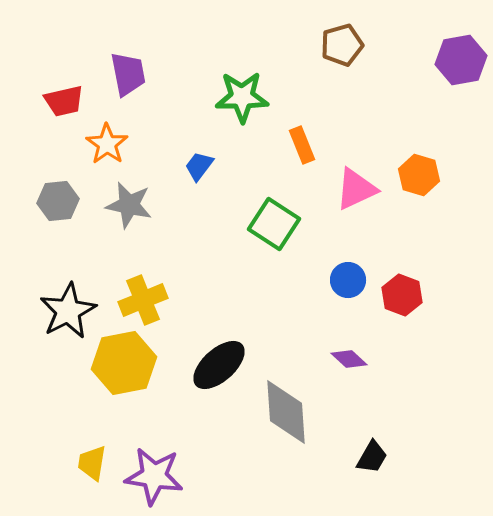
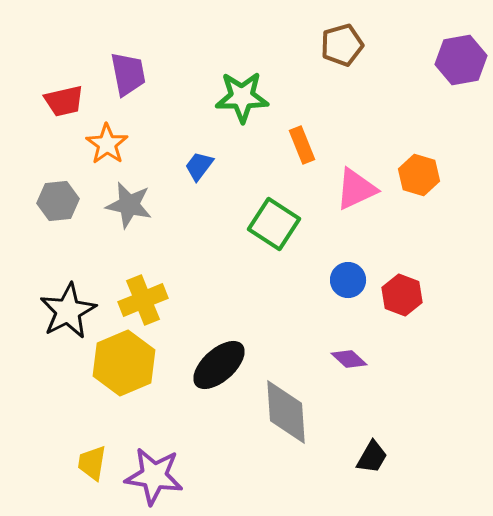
yellow hexagon: rotated 12 degrees counterclockwise
